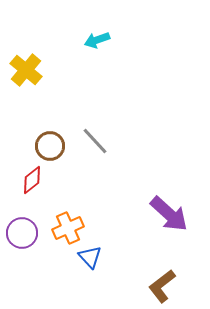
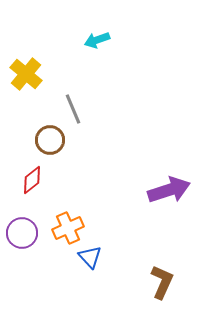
yellow cross: moved 4 px down
gray line: moved 22 px left, 32 px up; rotated 20 degrees clockwise
brown circle: moved 6 px up
purple arrow: moved 24 px up; rotated 60 degrees counterclockwise
brown L-shape: moved 4 px up; rotated 152 degrees clockwise
